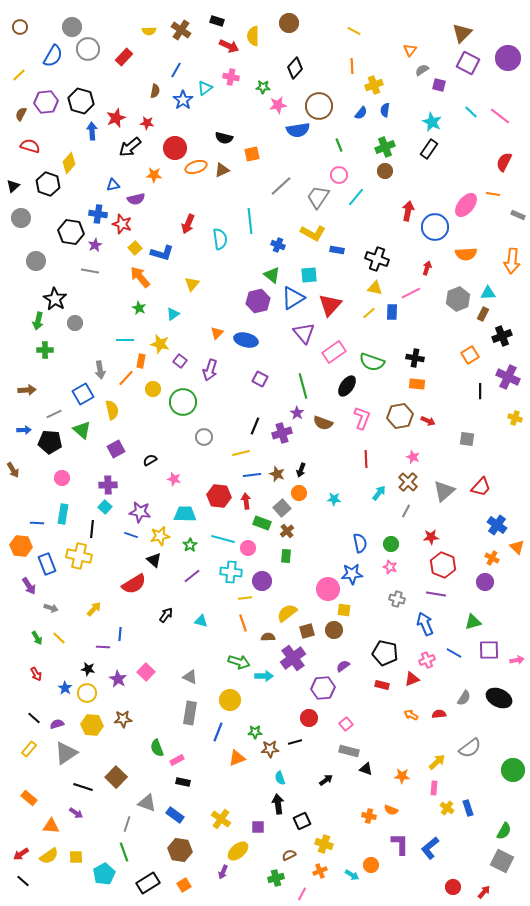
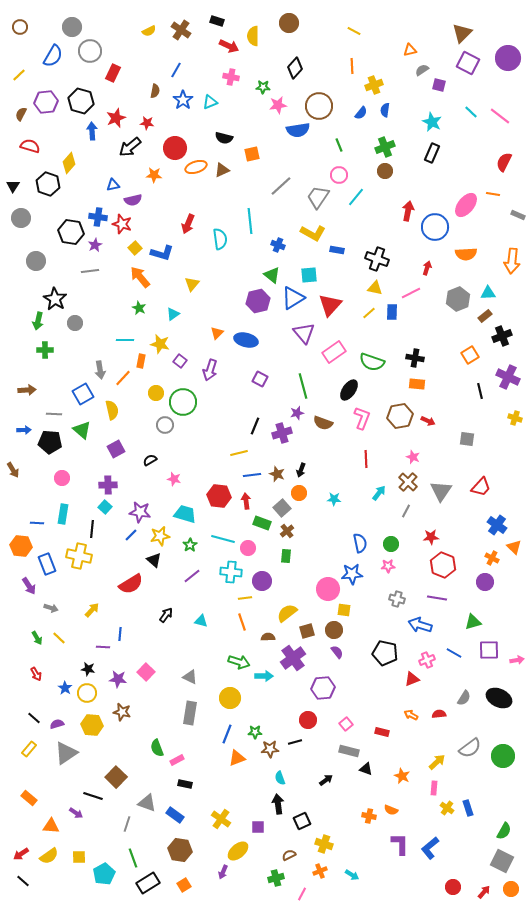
yellow semicircle at (149, 31): rotated 24 degrees counterclockwise
gray circle at (88, 49): moved 2 px right, 2 px down
orange triangle at (410, 50): rotated 40 degrees clockwise
red rectangle at (124, 57): moved 11 px left, 16 px down; rotated 18 degrees counterclockwise
cyan triangle at (205, 88): moved 5 px right, 14 px down; rotated 14 degrees clockwise
black rectangle at (429, 149): moved 3 px right, 4 px down; rotated 12 degrees counterclockwise
black triangle at (13, 186): rotated 16 degrees counterclockwise
purple semicircle at (136, 199): moved 3 px left, 1 px down
blue cross at (98, 214): moved 3 px down
gray line at (90, 271): rotated 18 degrees counterclockwise
brown rectangle at (483, 314): moved 2 px right, 2 px down; rotated 24 degrees clockwise
orange line at (126, 378): moved 3 px left
black ellipse at (347, 386): moved 2 px right, 4 px down
yellow circle at (153, 389): moved 3 px right, 4 px down
black line at (480, 391): rotated 14 degrees counterclockwise
purple star at (297, 413): rotated 24 degrees clockwise
gray line at (54, 414): rotated 28 degrees clockwise
gray circle at (204, 437): moved 39 px left, 12 px up
yellow line at (241, 453): moved 2 px left
gray triangle at (444, 491): moved 3 px left; rotated 15 degrees counterclockwise
cyan trapezoid at (185, 514): rotated 15 degrees clockwise
blue line at (131, 535): rotated 64 degrees counterclockwise
orange triangle at (517, 547): moved 3 px left
pink star at (390, 567): moved 2 px left, 1 px up; rotated 24 degrees counterclockwise
red semicircle at (134, 584): moved 3 px left
purple line at (436, 594): moved 1 px right, 4 px down
yellow arrow at (94, 609): moved 2 px left, 1 px down
orange line at (243, 623): moved 1 px left, 1 px up
blue arrow at (425, 624): moved 5 px left, 1 px down; rotated 50 degrees counterclockwise
purple semicircle at (343, 666): moved 6 px left, 14 px up; rotated 88 degrees clockwise
purple star at (118, 679): rotated 24 degrees counterclockwise
red rectangle at (382, 685): moved 47 px down
yellow circle at (230, 700): moved 2 px up
red circle at (309, 718): moved 1 px left, 2 px down
brown star at (123, 719): moved 1 px left, 7 px up; rotated 18 degrees clockwise
blue line at (218, 732): moved 9 px right, 2 px down
green circle at (513, 770): moved 10 px left, 14 px up
orange star at (402, 776): rotated 21 degrees clockwise
black rectangle at (183, 782): moved 2 px right, 2 px down
black line at (83, 787): moved 10 px right, 9 px down
green line at (124, 852): moved 9 px right, 6 px down
yellow square at (76, 857): moved 3 px right
orange circle at (371, 865): moved 140 px right, 24 px down
